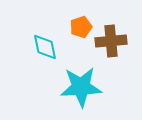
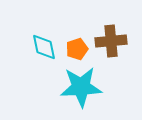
orange pentagon: moved 4 px left, 22 px down
cyan diamond: moved 1 px left
